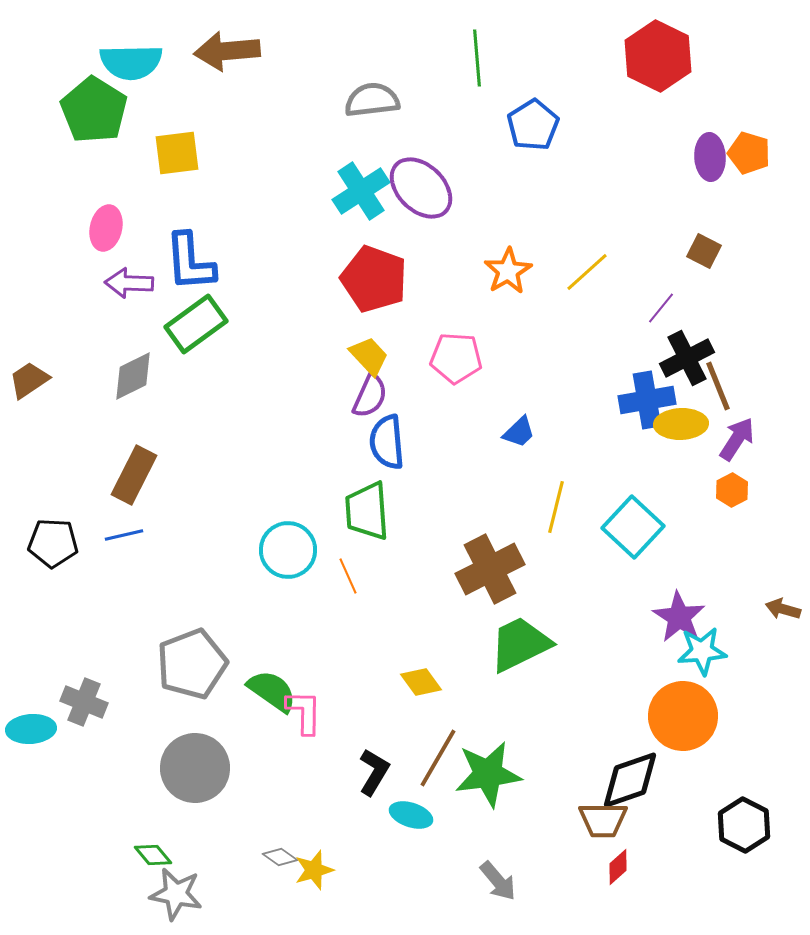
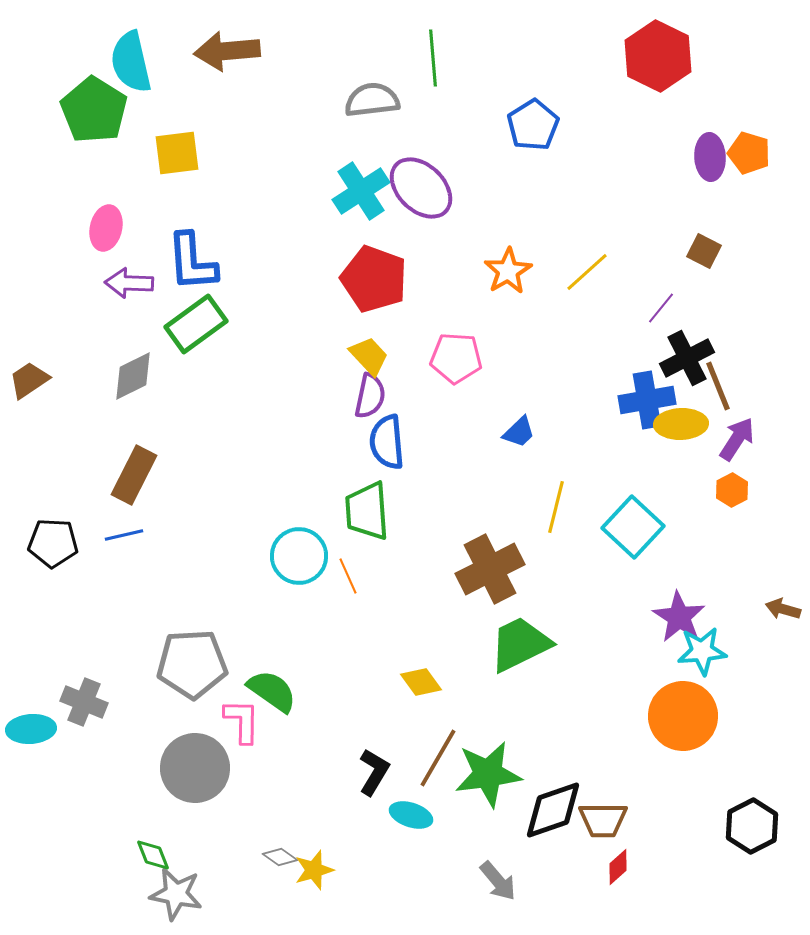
green line at (477, 58): moved 44 px left
cyan semicircle at (131, 62): rotated 78 degrees clockwise
blue L-shape at (190, 262): moved 2 px right
purple semicircle at (370, 396): rotated 12 degrees counterclockwise
cyan circle at (288, 550): moved 11 px right, 6 px down
gray pentagon at (192, 664): rotated 18 degrees clockwise
pink L-shape at (304, 712): moved 62 px left, 9 px down
black diamond at (630, 780): moved 77 px left, 30 px down
black hexagon at (744, 825): moved 8 px right, 1 px down; rotated 6 degrees clockwise
green diamond at (153, 855): rotated 18 degrees clockwise
